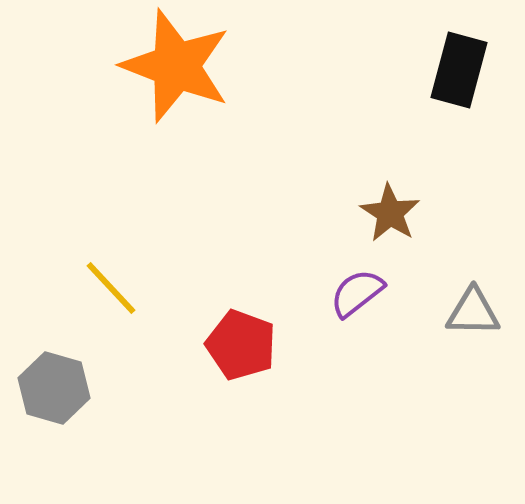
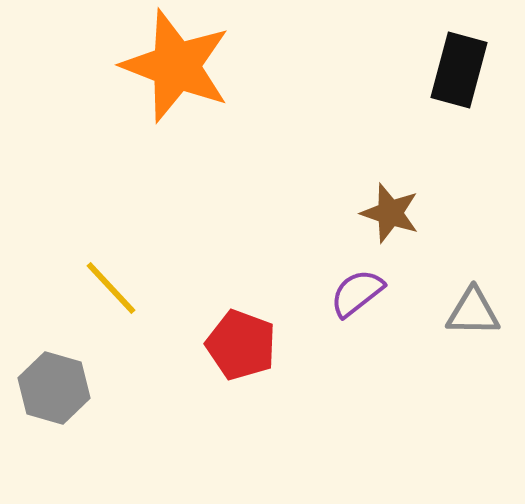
brown star: rotated 14 degrees counterclockwise
